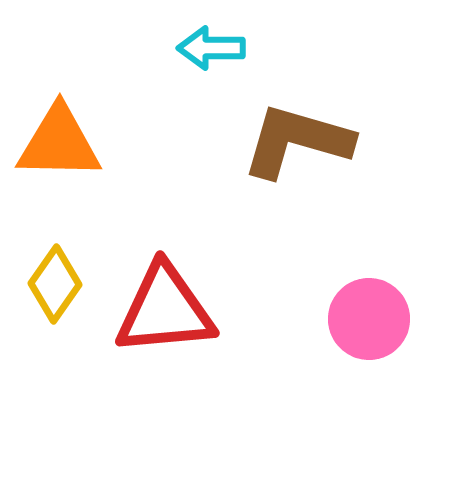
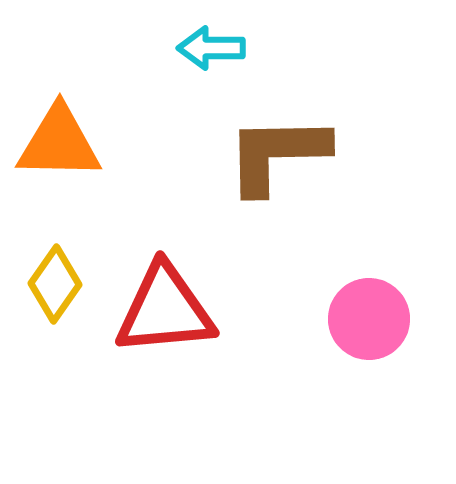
brown L-shape: moved 20 px left, 13 px down; rotated 17 degrees counterclockwise
